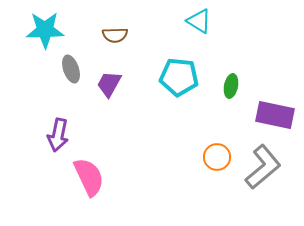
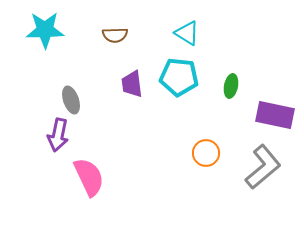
cyan triangle: moved 12 px left, 12 px down
gray ellipse: moved 31 px down
purple trapezoid: moved 23 px right; rotated 36 degrees counterclockwise
orange circle: moved 11 px left, 4 px up
